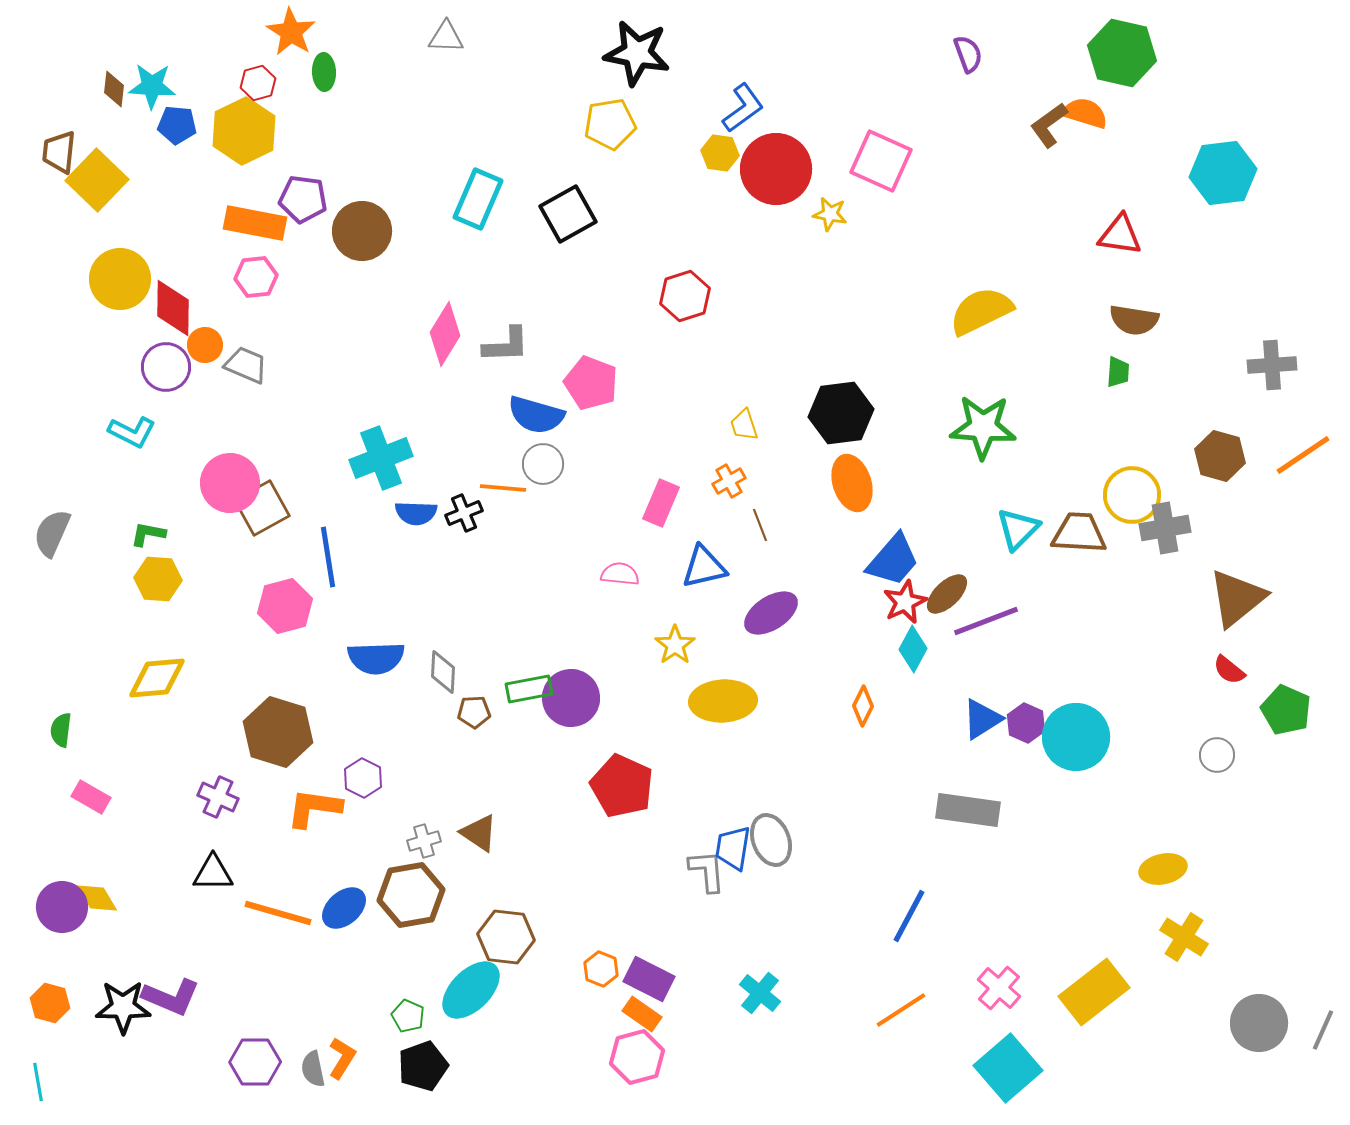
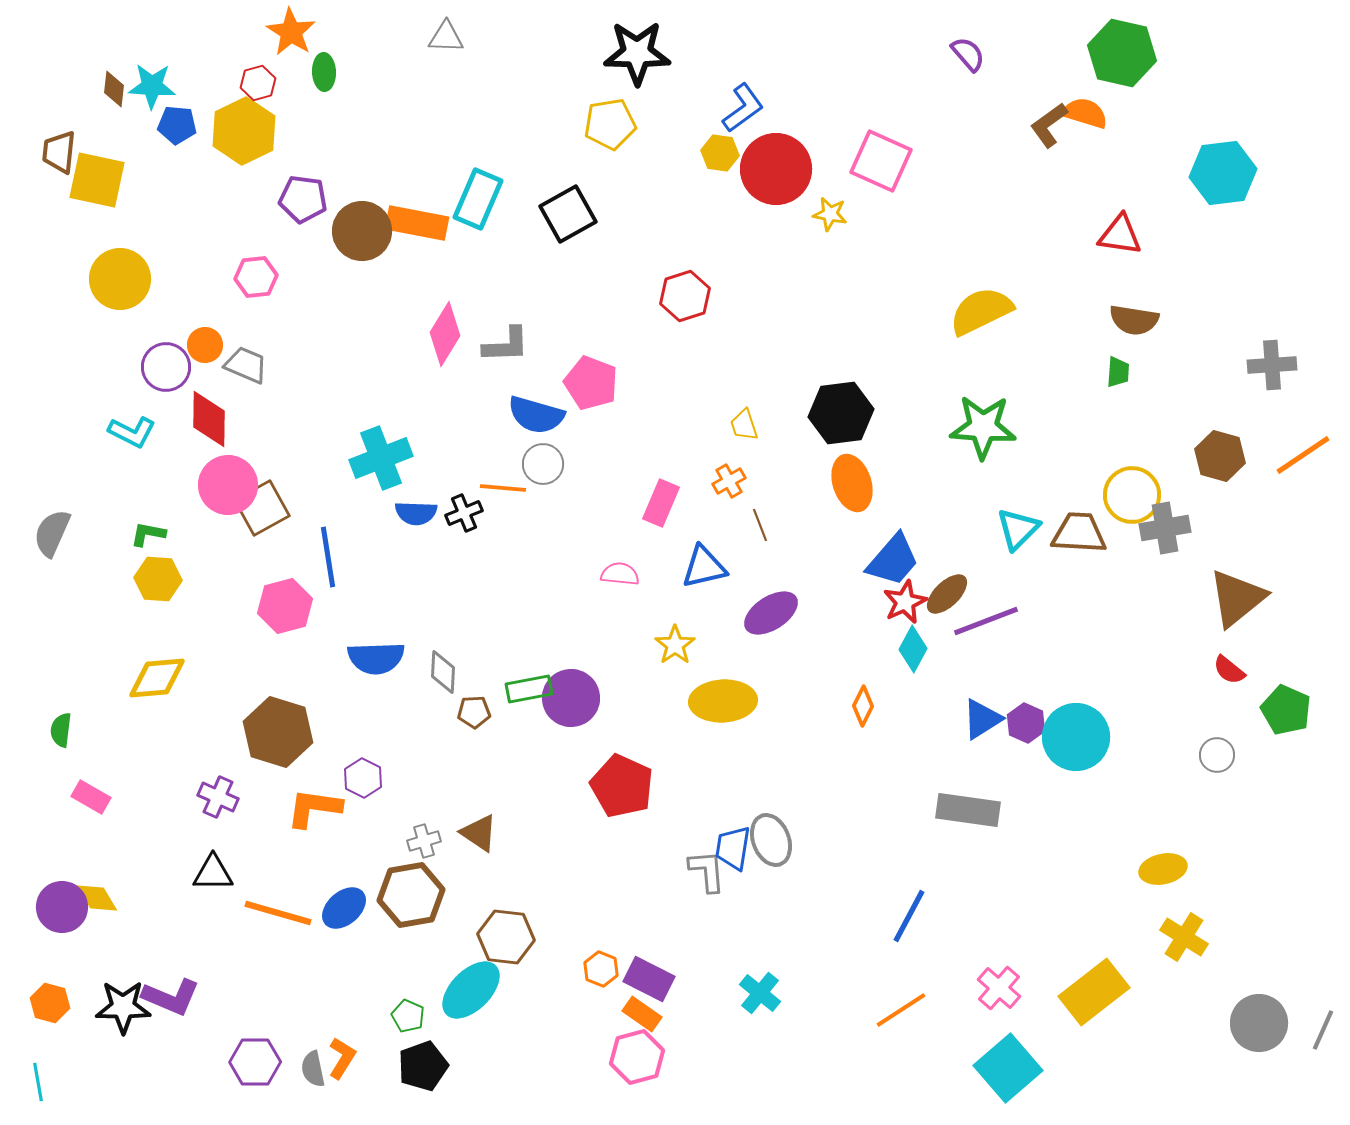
black star at (637, 53): rotated 10 degrees counterclockwise
purple semicircle at (968, 54): rotated 21 degrees counterclockwise
yellow square at (97, 180): rotated 32 degrees counterclockwise
orange rectangle at (255, 223): moved 162 px right
red diamond at (173, 308): moved 36 px right, 111 px down
pink circle at (230, 483): moved 2 px left, 2 px down
